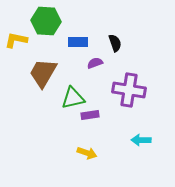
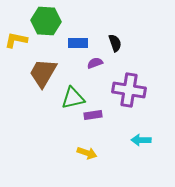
blue rectangle: moved 1 px down
purple rectangle: moved 3 px right
